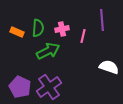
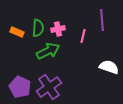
pink cross: moved 4 px left
